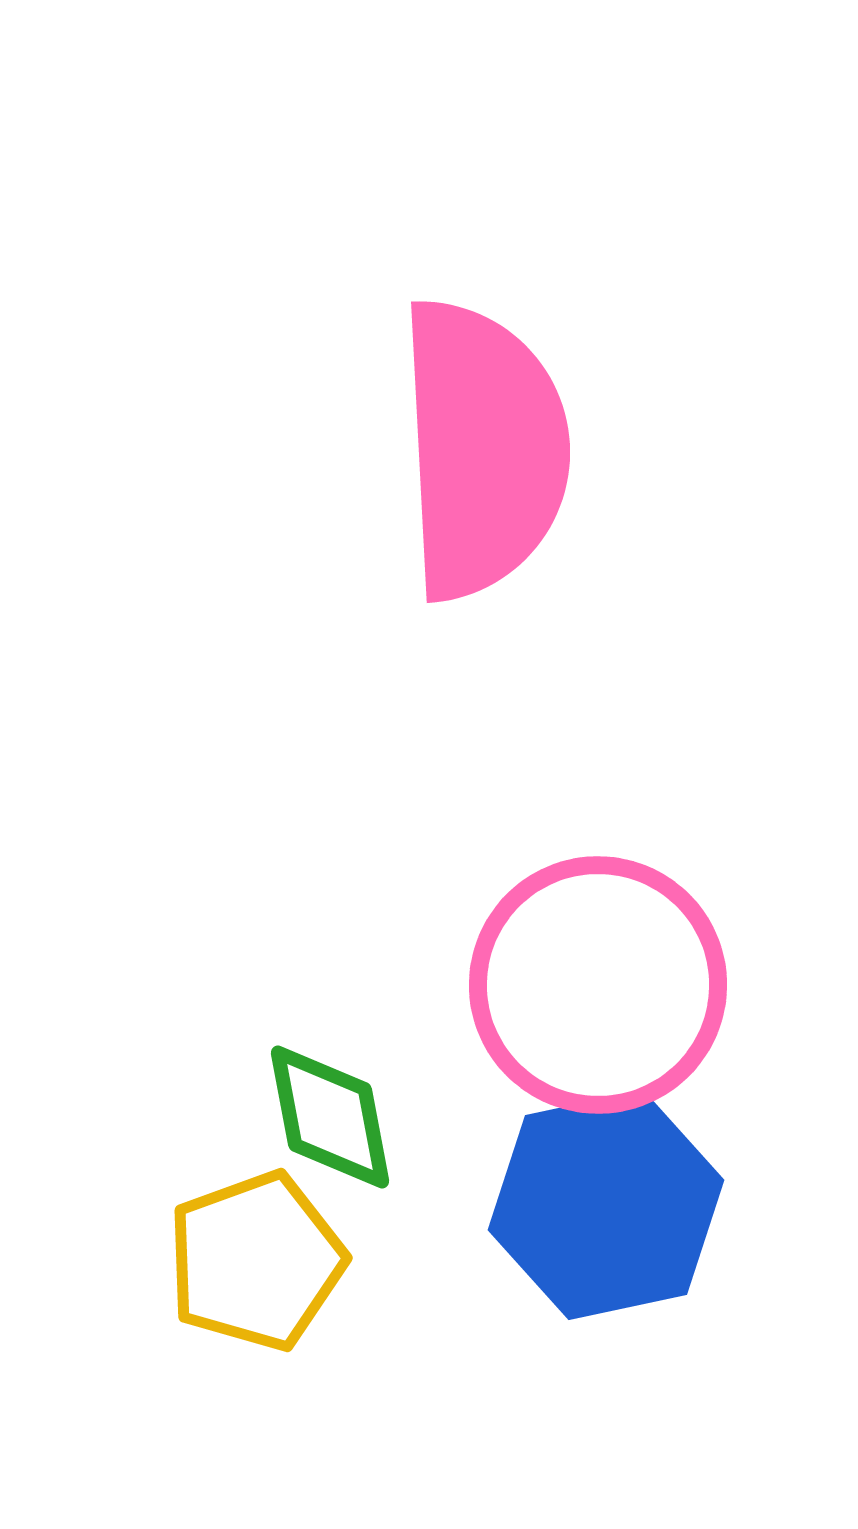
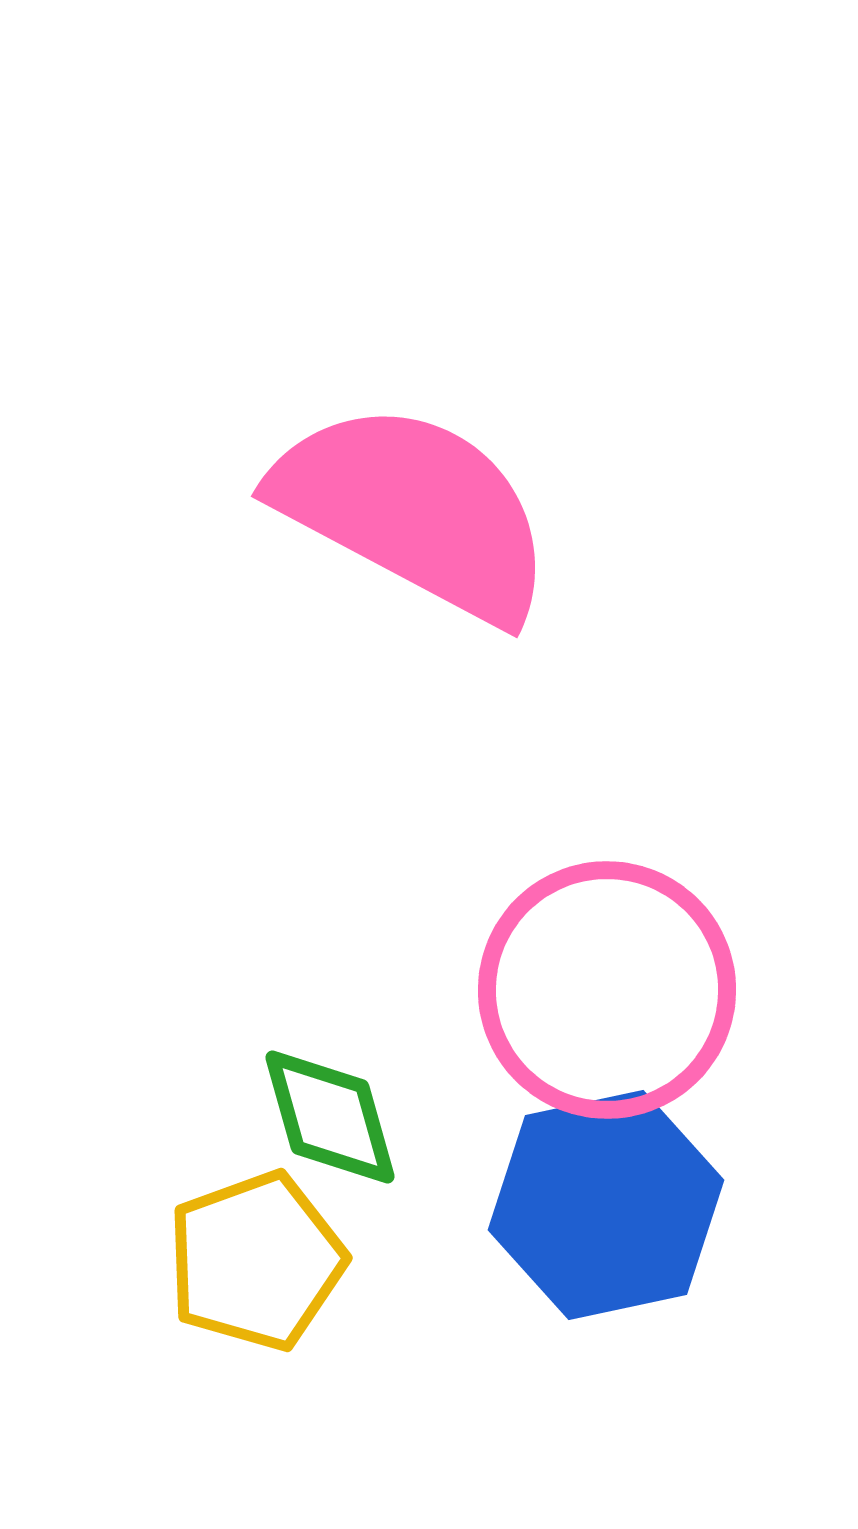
pink semicircle: moved 69 px left, 62 px down; rotated 59 degrees counterclockwise
pink circle: moved 9 px right, 5 px down
green diamond: rotated 5 degrees counterclockwise
